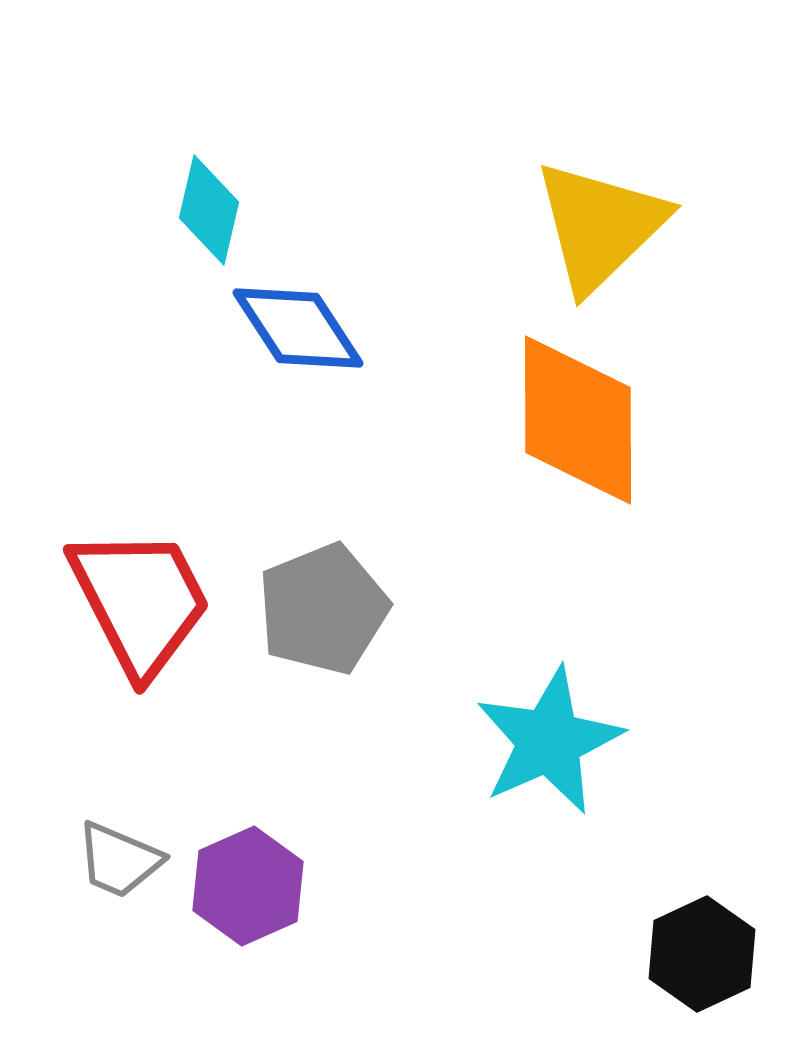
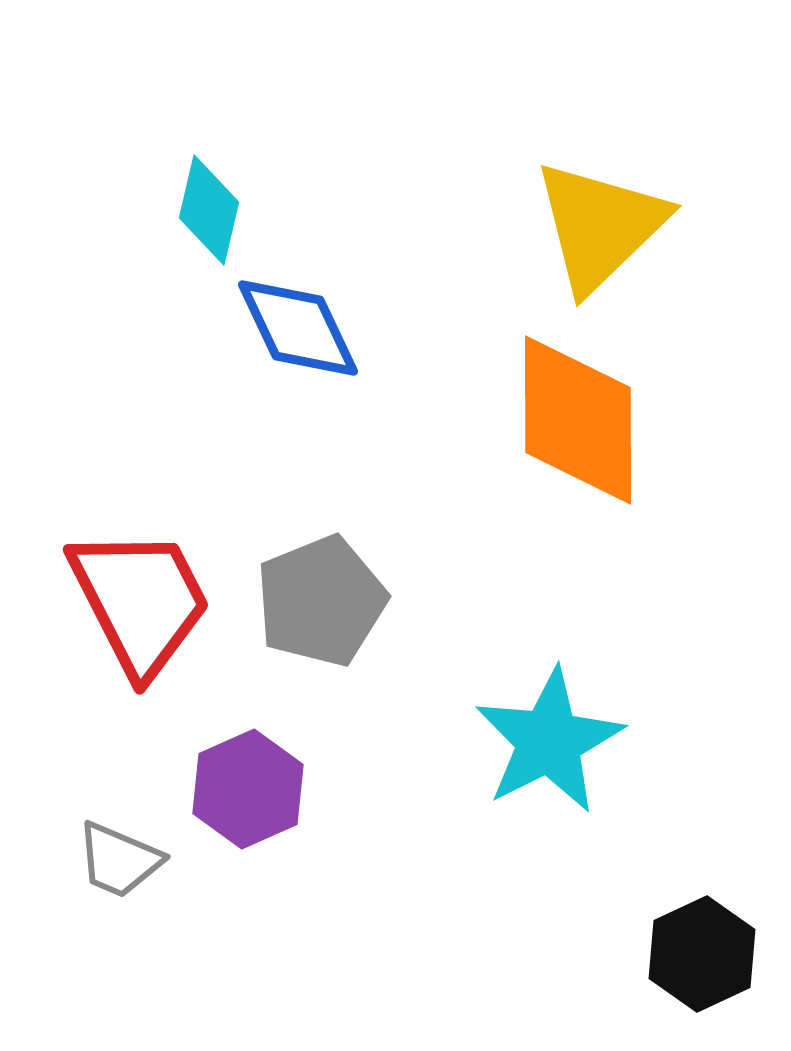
blue diamond: rotated 8 degrees clockwise
gray pentagon: moved 2 px left, 8 px up
cyan star: rotated 3 degrees counterclockwise
purple hexagon: moved 97 px up
